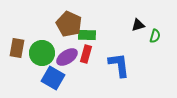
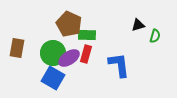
green circle: moved 11 px right
purple ellipse: moved 2 px right, 1 px down
